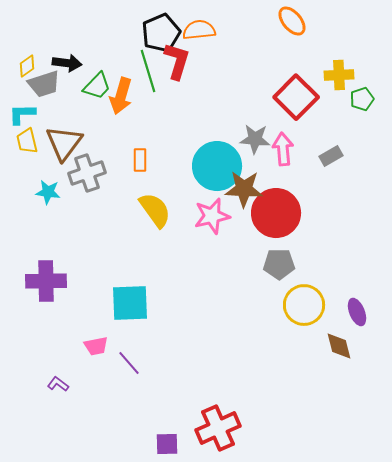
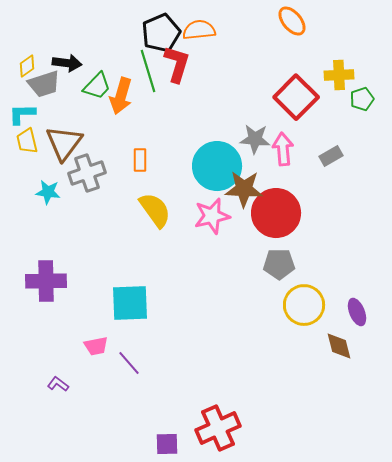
red L-shape: moved 3 px down
